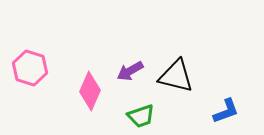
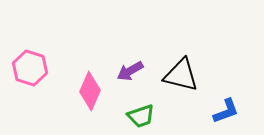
black triangle: moved 5 px right, 1 px up
